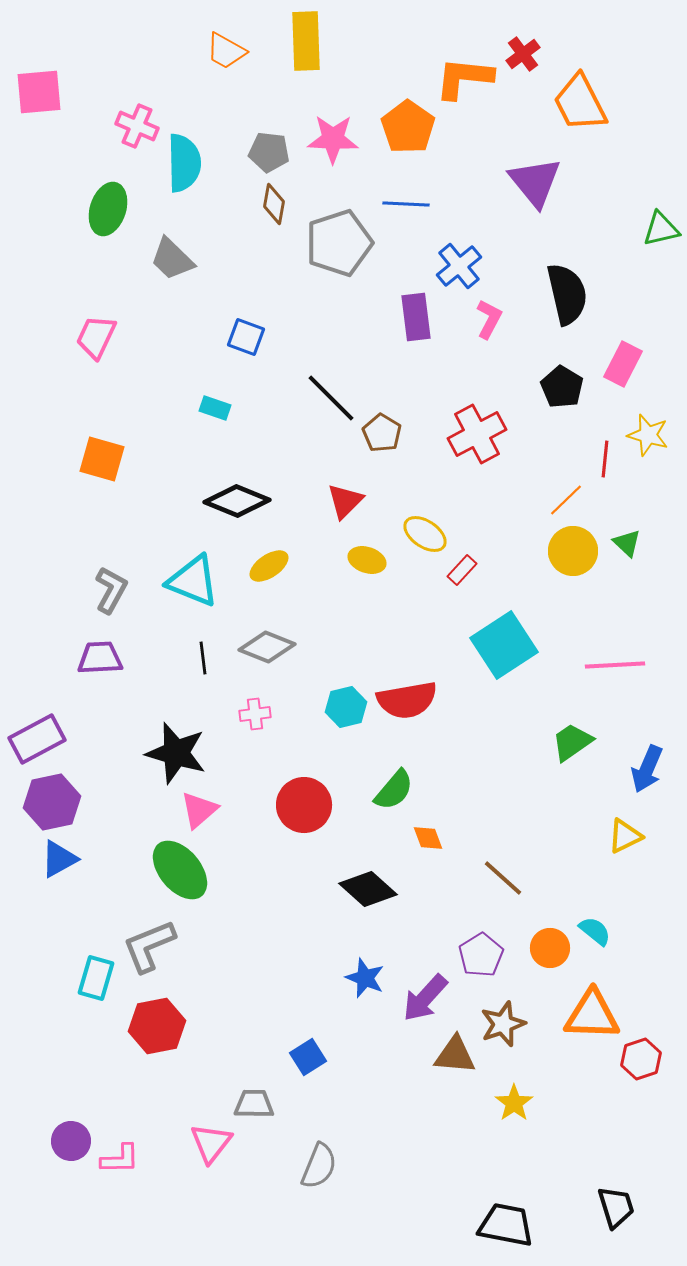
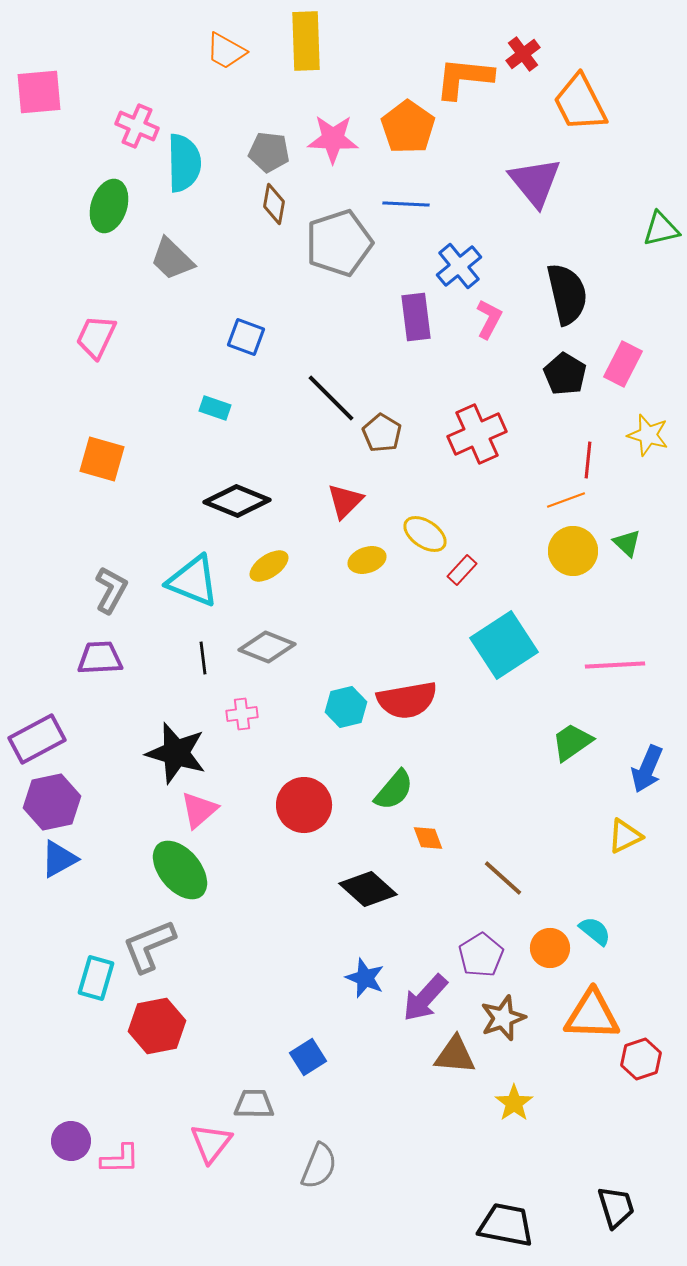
green ellipse at (108, 209): moved 1 px right, 3 px up
black pentagon at (562, 387): moved 3 px right, 13 px up
red cross at (477, 434): rotated 4 degrees clockwise
red line at (605, 459): moved 17 px left, 1 px down
orange line at (566, 500): rotated 24 degrees clockwise
yellow ellipse at (367, 560): rotated 36 degrees counterclockwise
pink cross at (255, 714): moved 13 px left
brown star at (503, 1024): moved 6 px up
